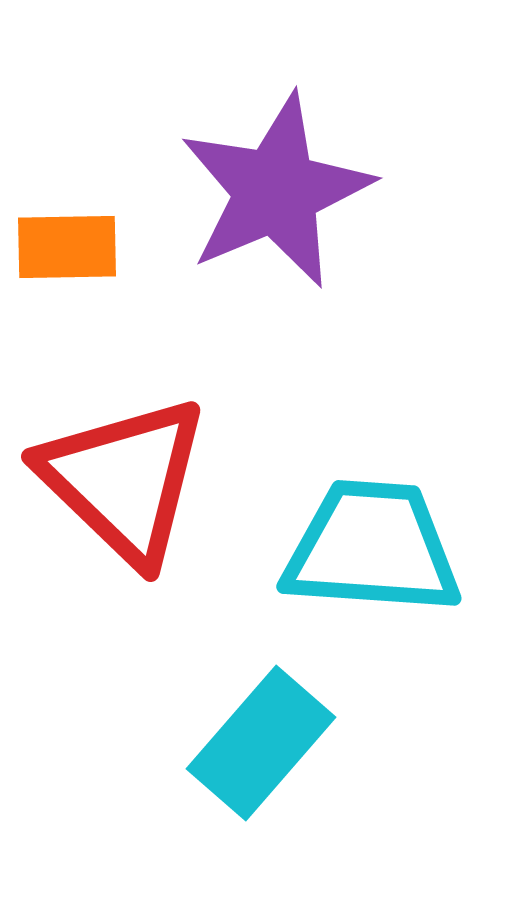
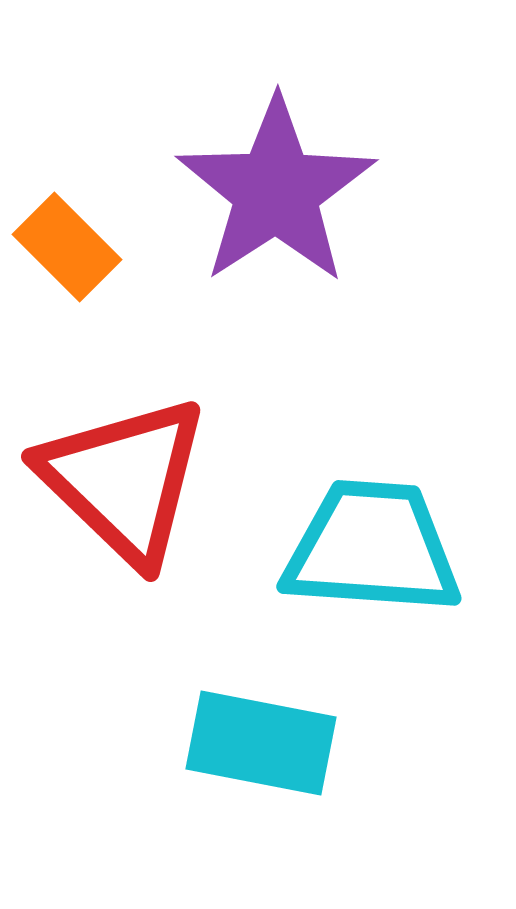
purple star: rotated 10 degrees counterclockwise
orange rectangle: rotated 46 degrees clockwise
cyan rectangle: rotated 60 degrees clockwise
